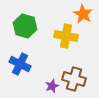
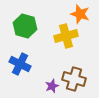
orange star: moved 3 px left; rotated 12 degrees counterclockwise
yellow cross: rotated 25 degrees counterclockwise
